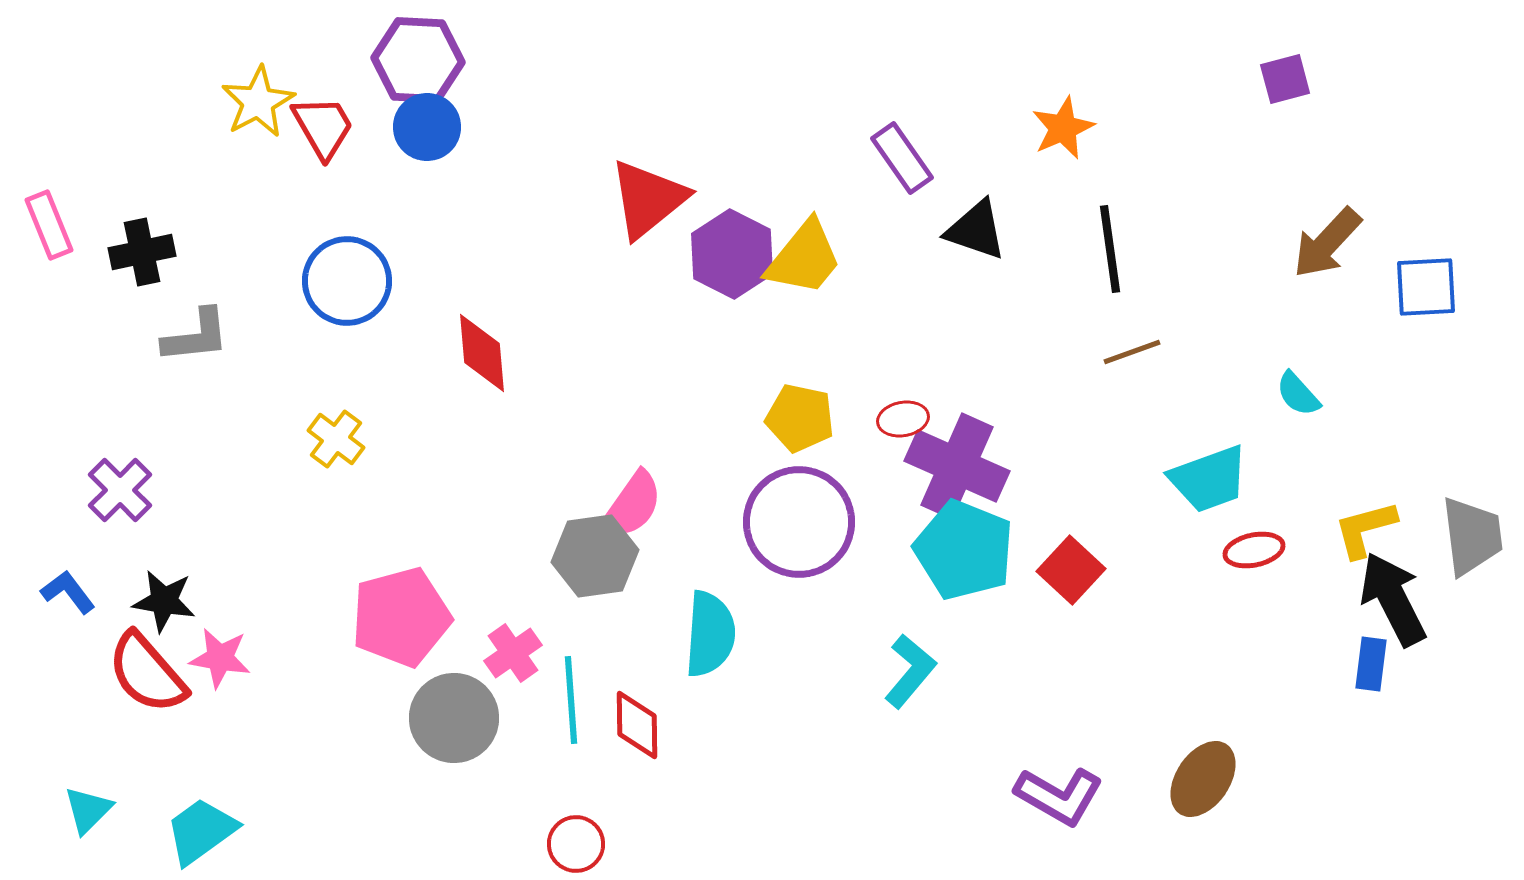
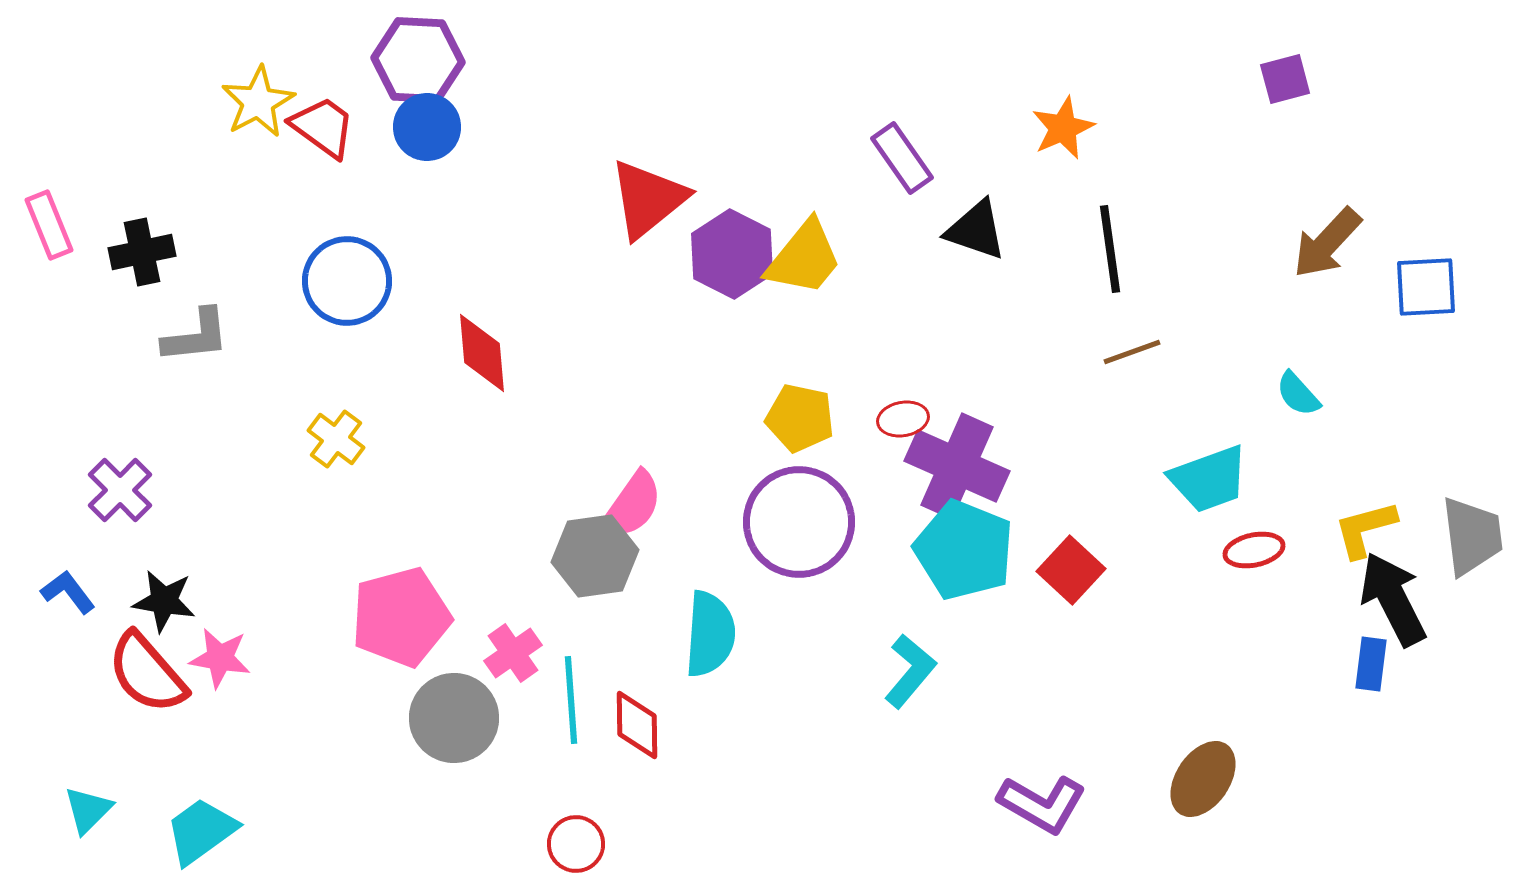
red trapezoid at (323, 127): rotated 24 degrees counterclockwise
purple L-shape at (1059, 796): moved 17 px left, 8 px down
